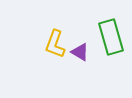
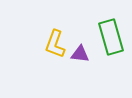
purple triangle: moved 2 px down; rotated 24 degrees counterclockwise
